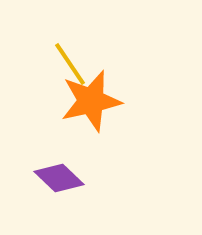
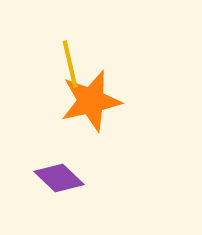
yellow line: rotated 21 degrees clockwise
